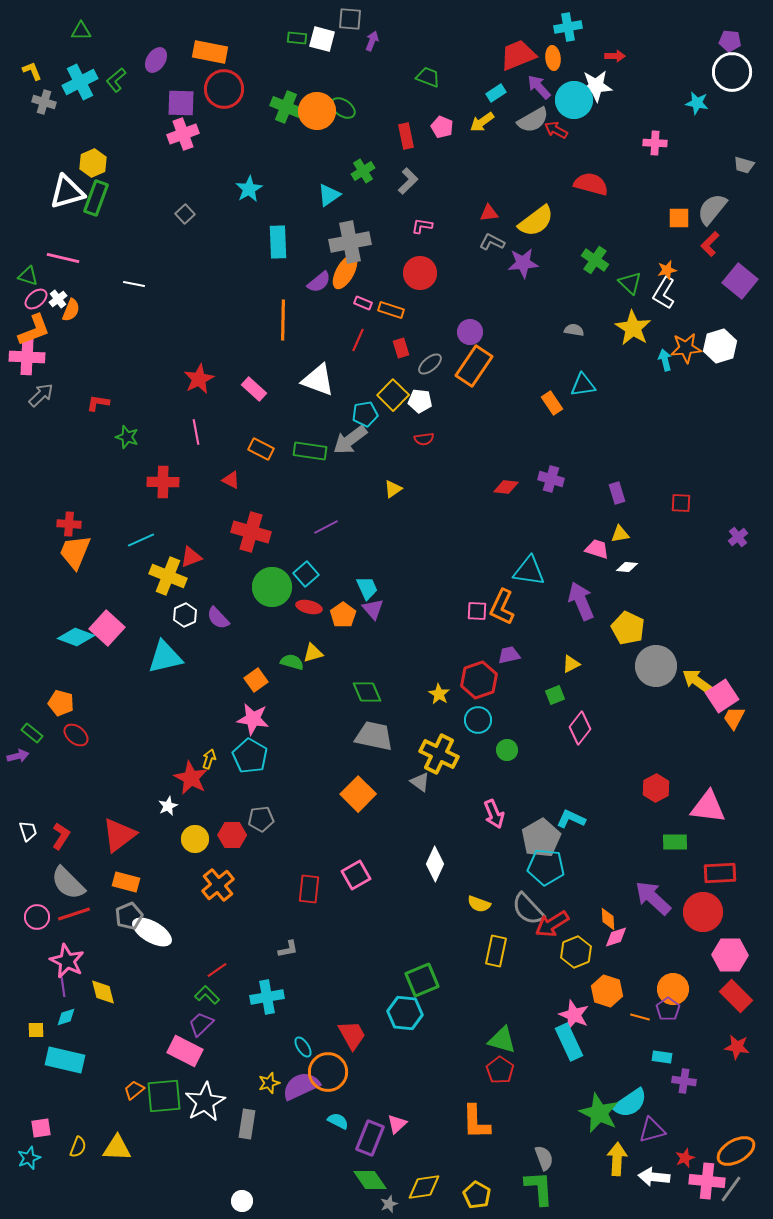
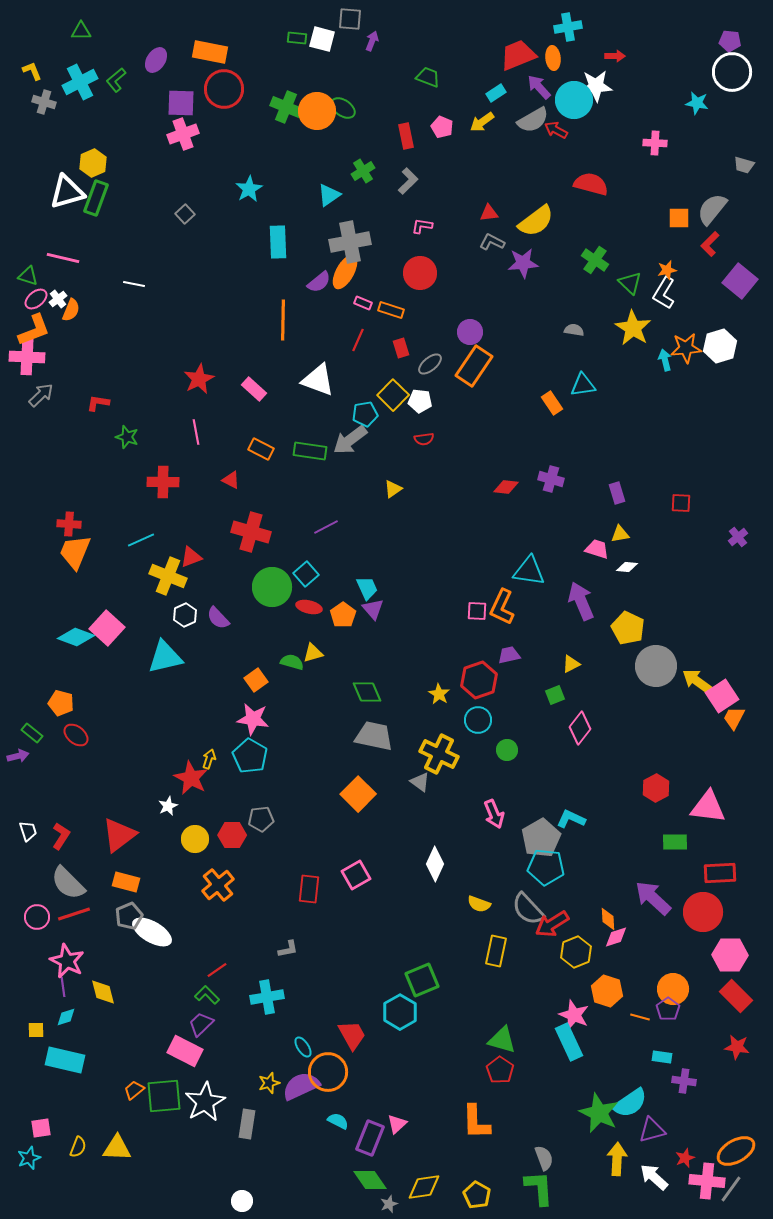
cyan hexagon at (405, 1013): moved 5 px left, 1 px up; rotated 24 degrees clockwise
white arrow at (654, 1177): rotated 36 degrees clockwise
